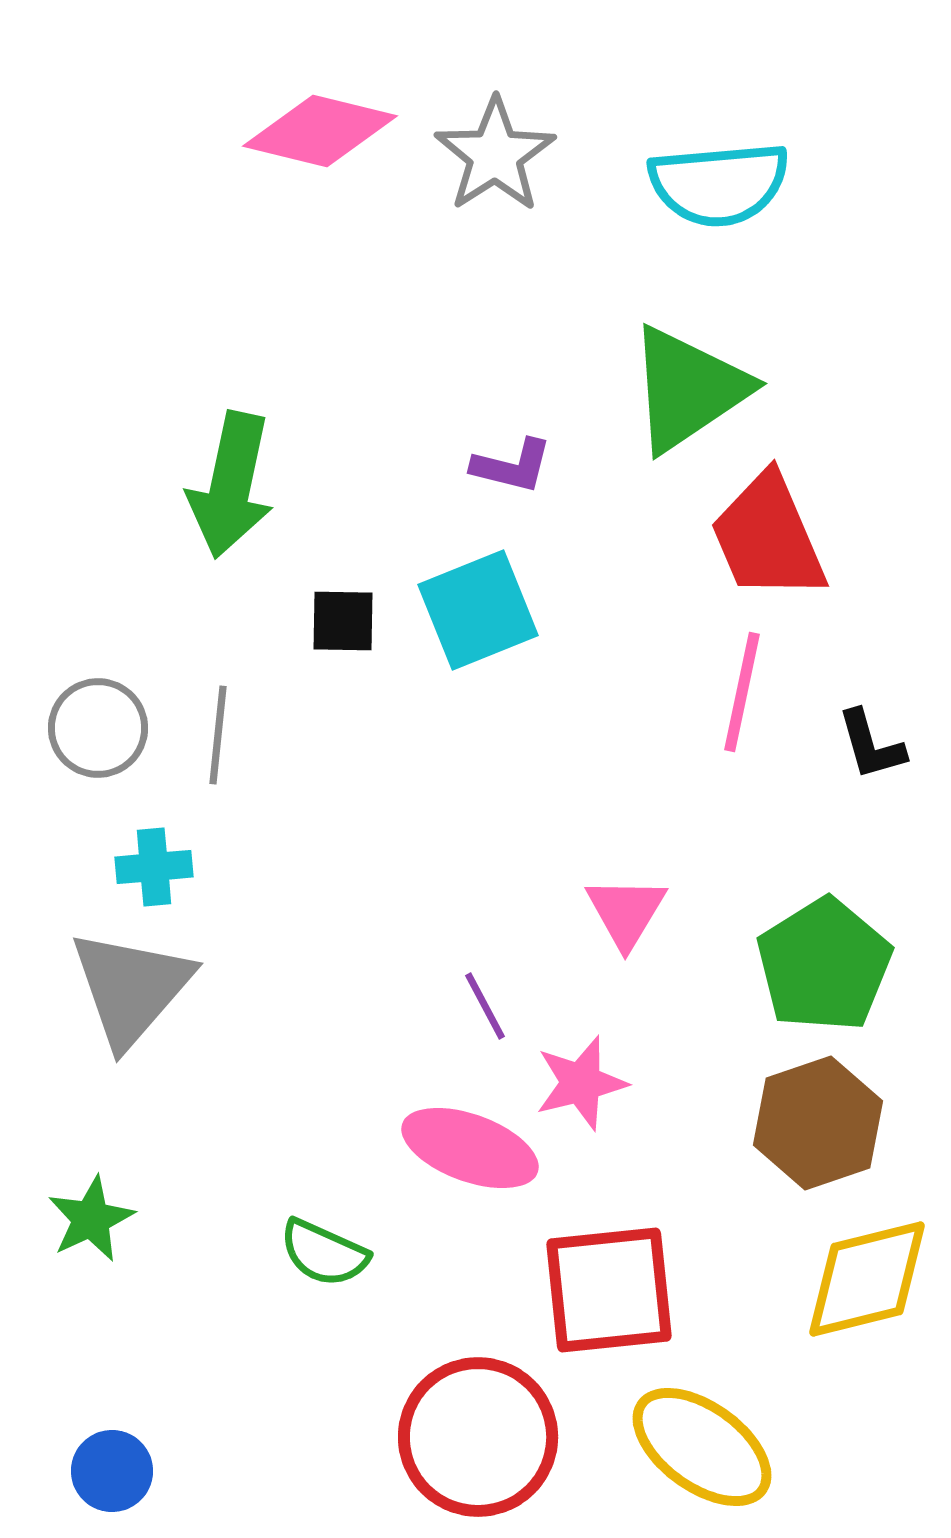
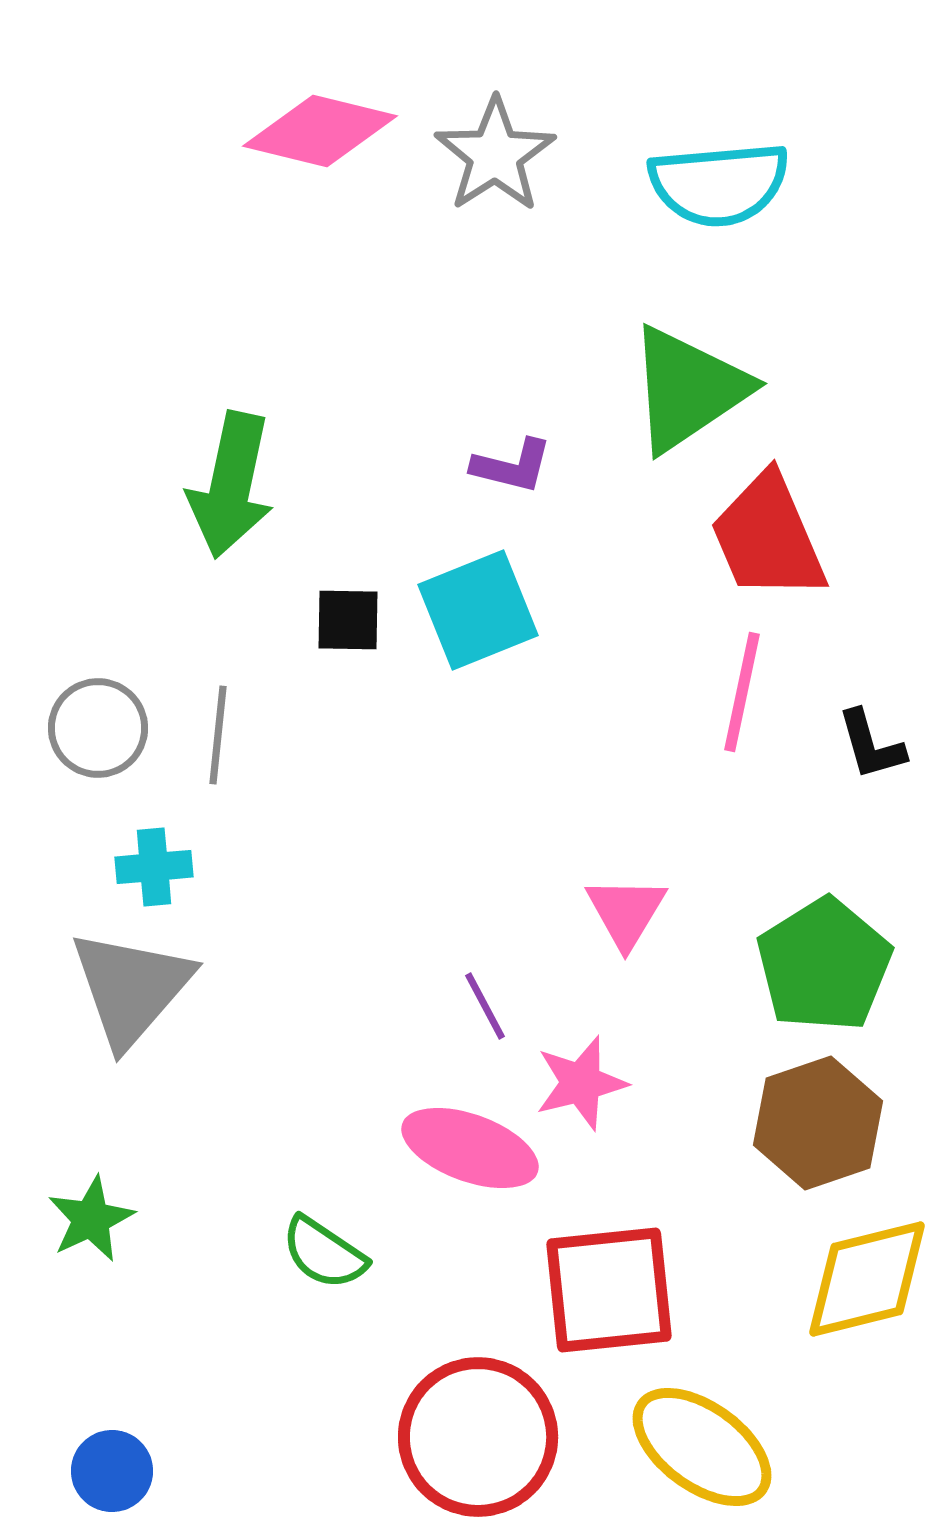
black square: moved 5 px right, 1 px up
green semicircle: rotated 10 degrees clockwise
